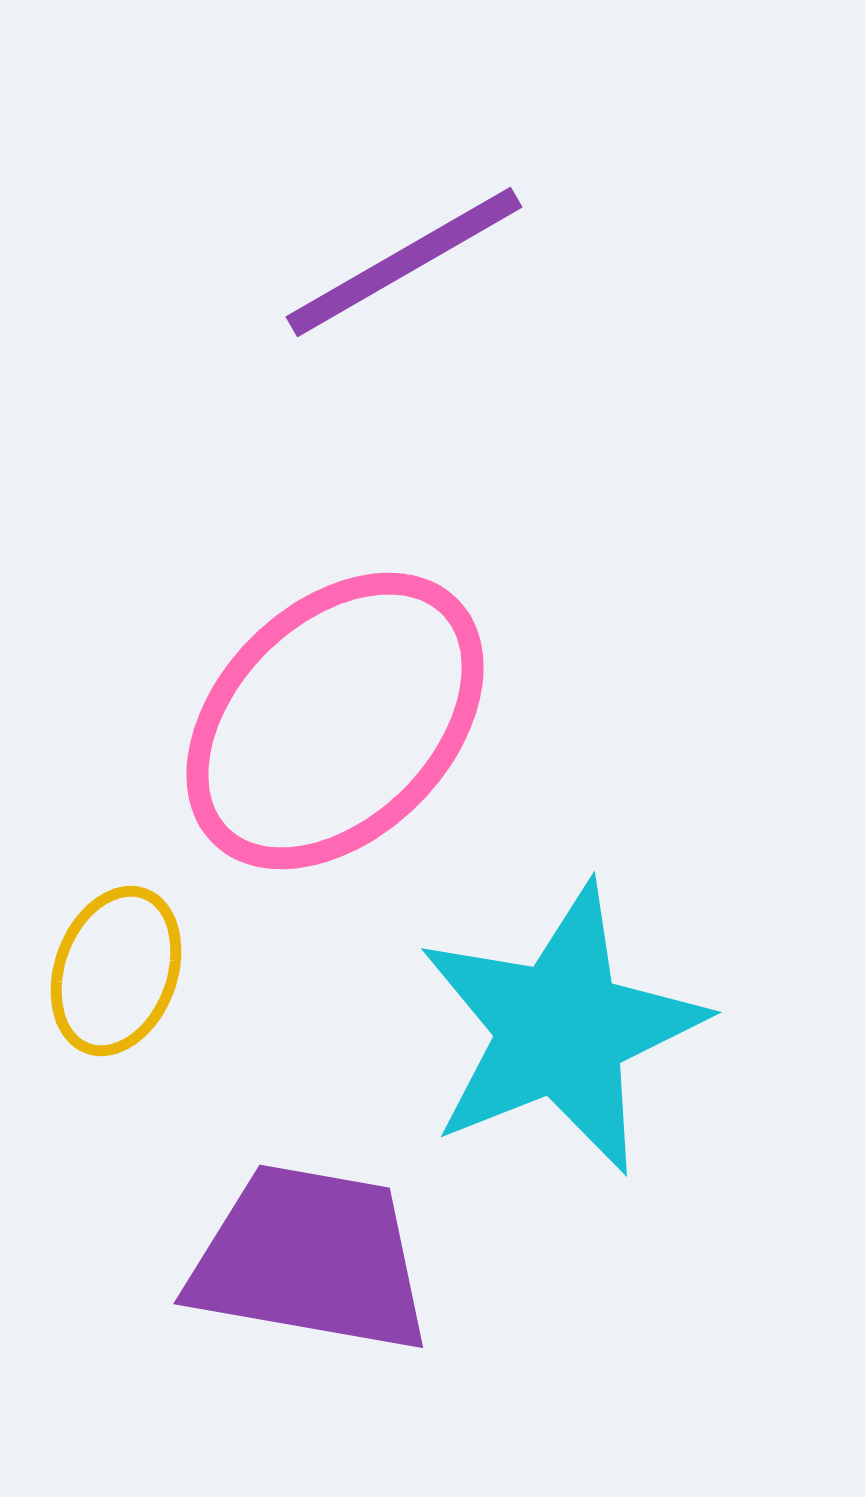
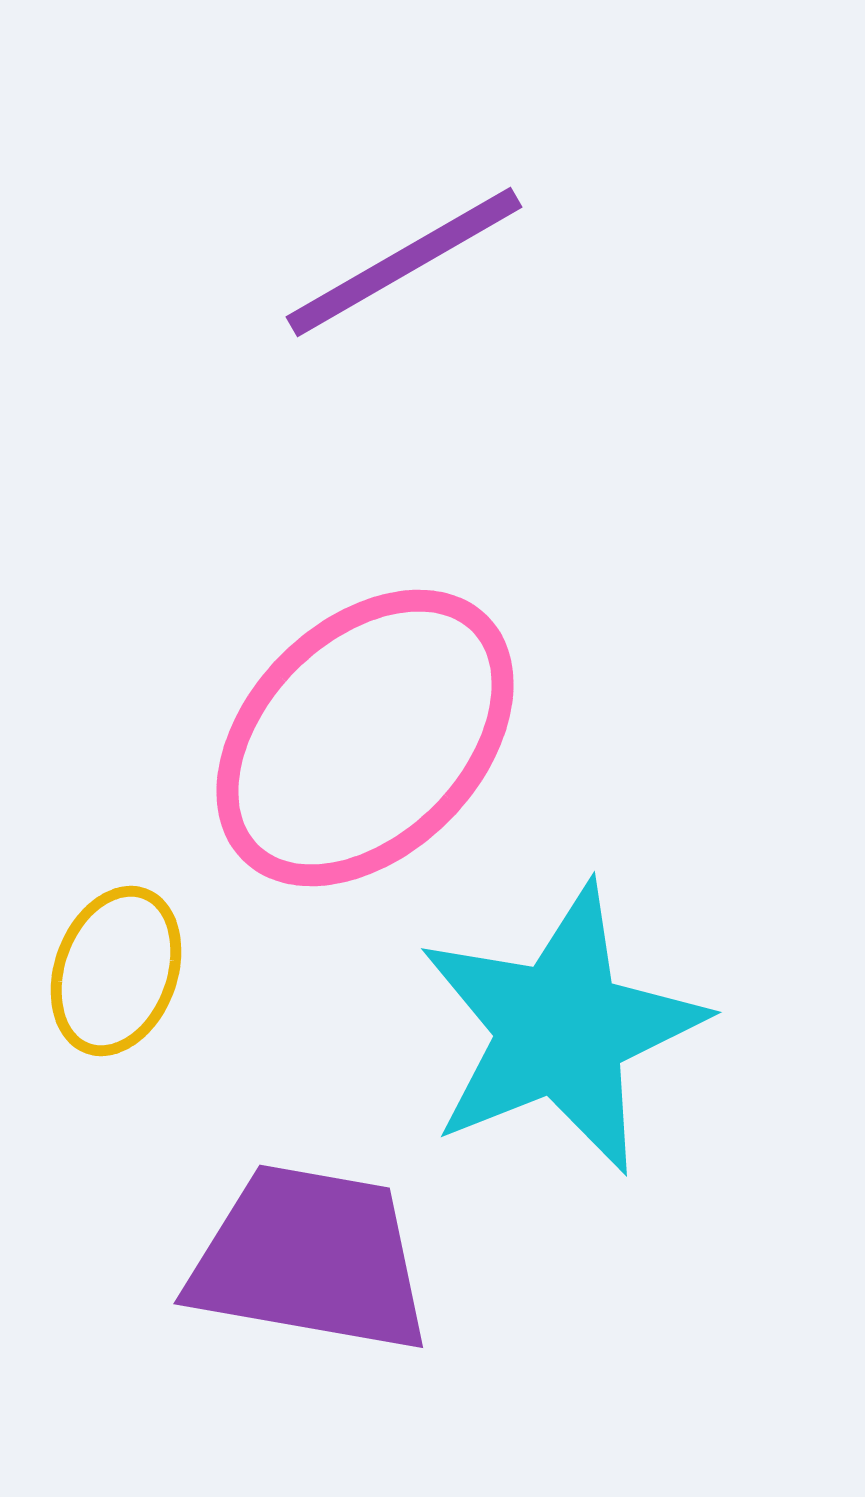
pink ellipse: moved 30 px right, 17 px down
